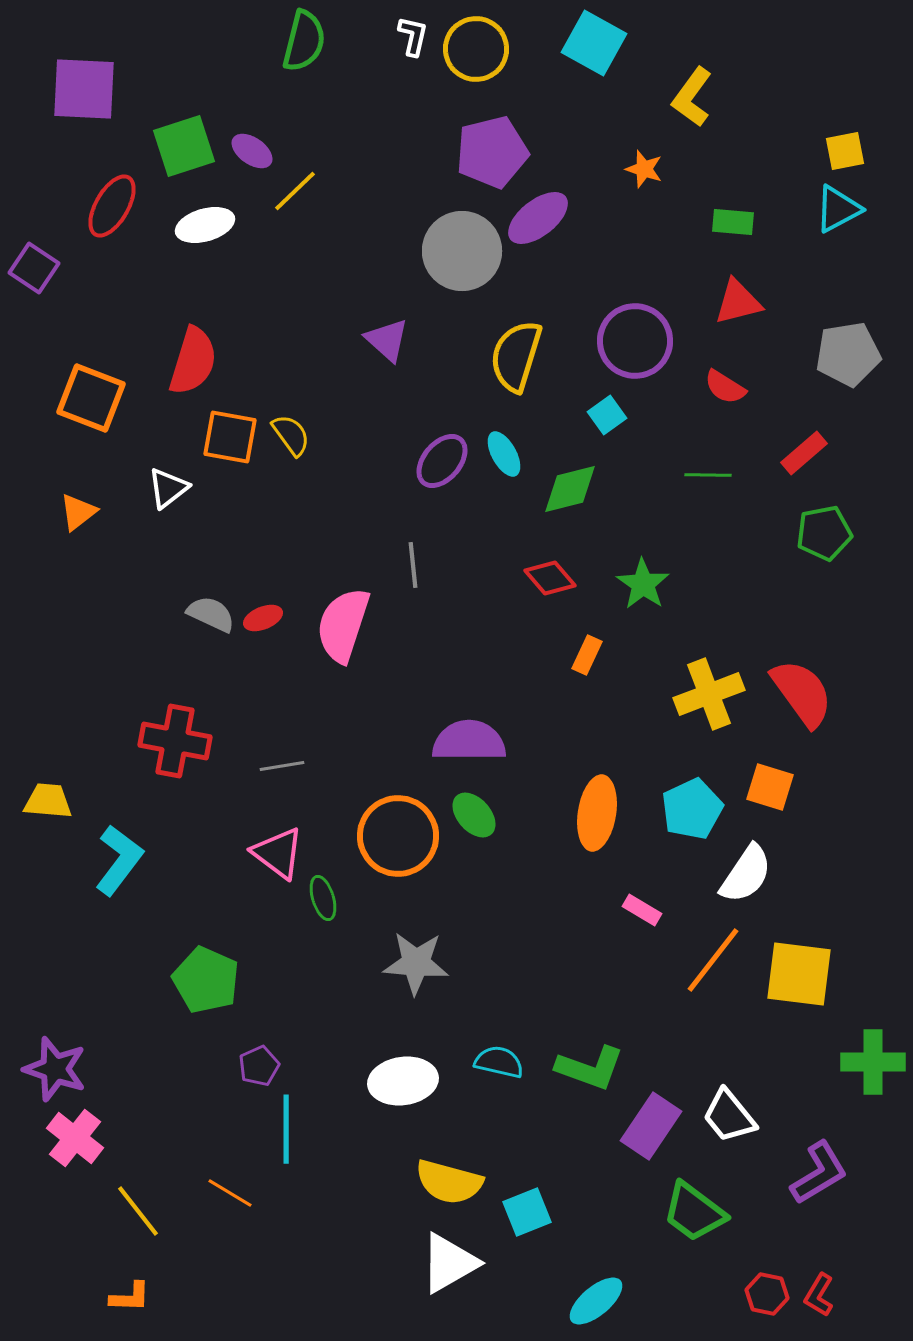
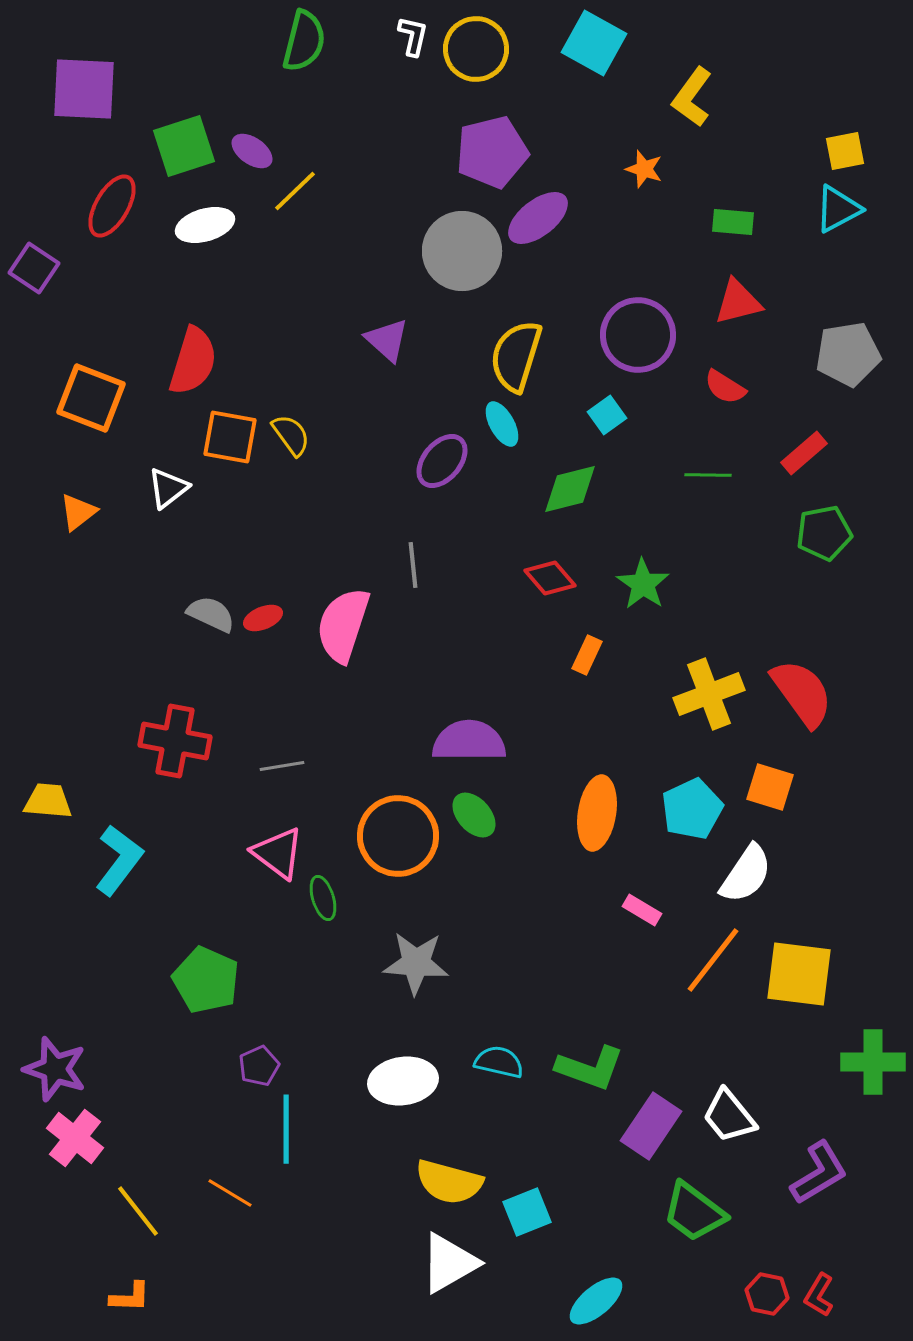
purple circle at (635, 341): moved 3 px right, 6 px up
cyan ellipse at (504, 454): moved 2 px left, 30 px up
